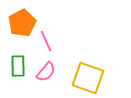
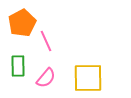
pink semicircle: moved 6 px down
yellow square: rotated 20 degrees counterclockwise
